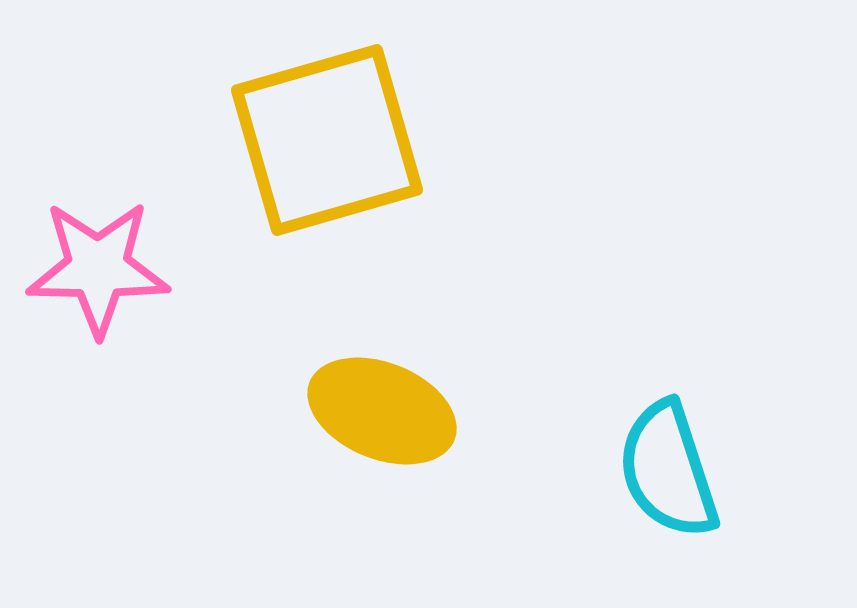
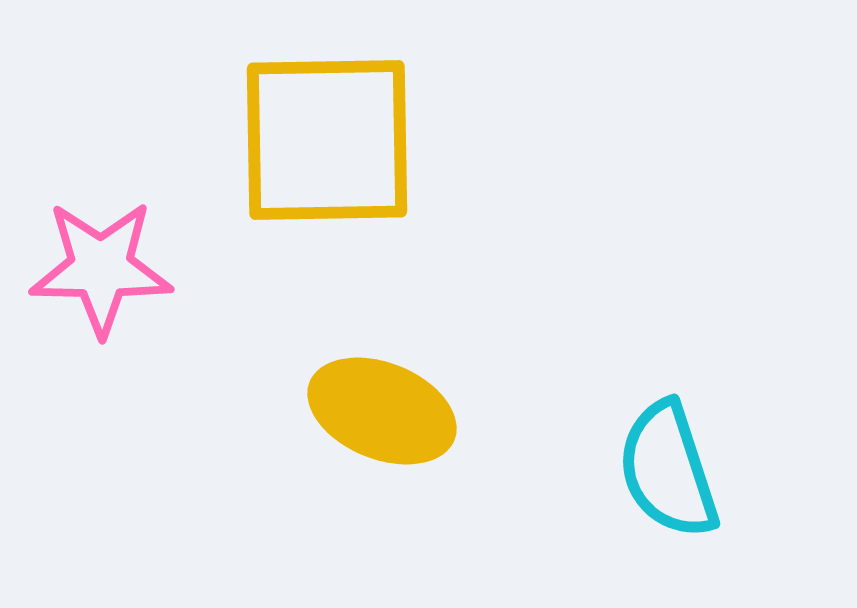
yellow square: rotated 15 degrees clockwise
pink star: moved 3 px right
